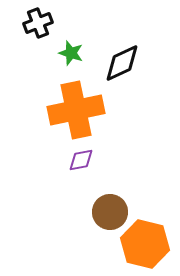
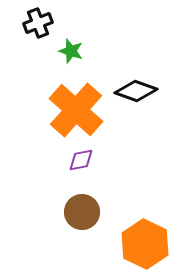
green star: moved 2 px up
black diamond: moved 14 px right, 28 px down; rotated 45 degrees clockwise
orange cross: rotated 36 degrees counterclockwise
brown circle: moved 28 px left
orange hexagon: rotated 12 degrees clockwise
